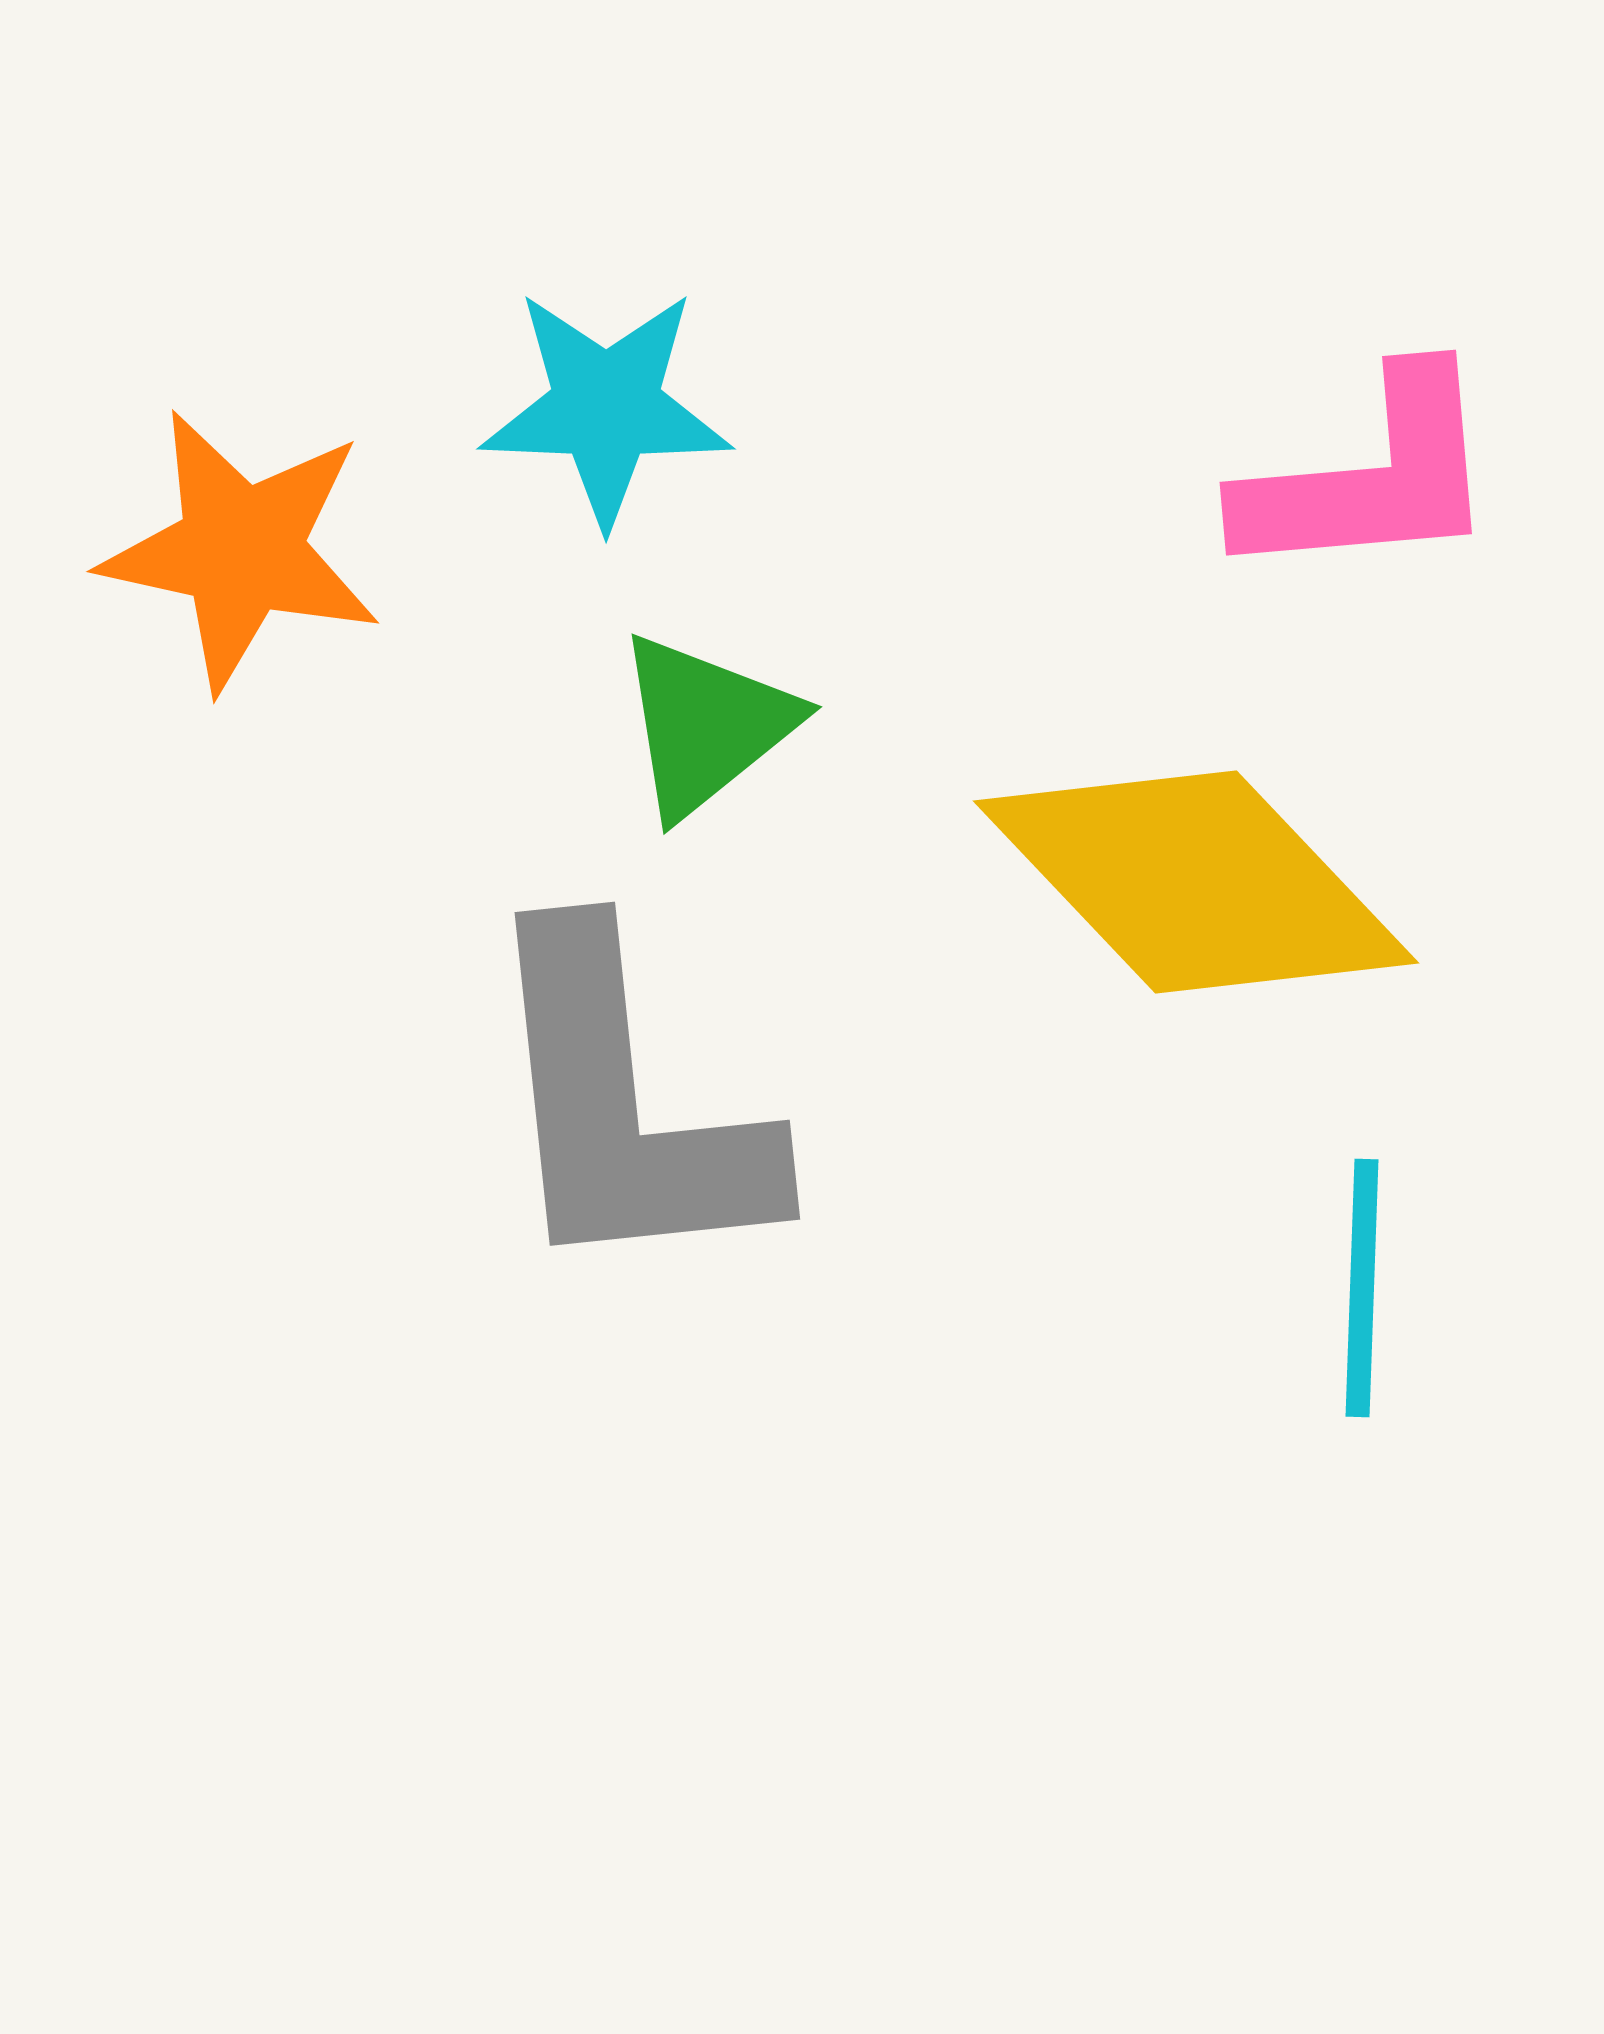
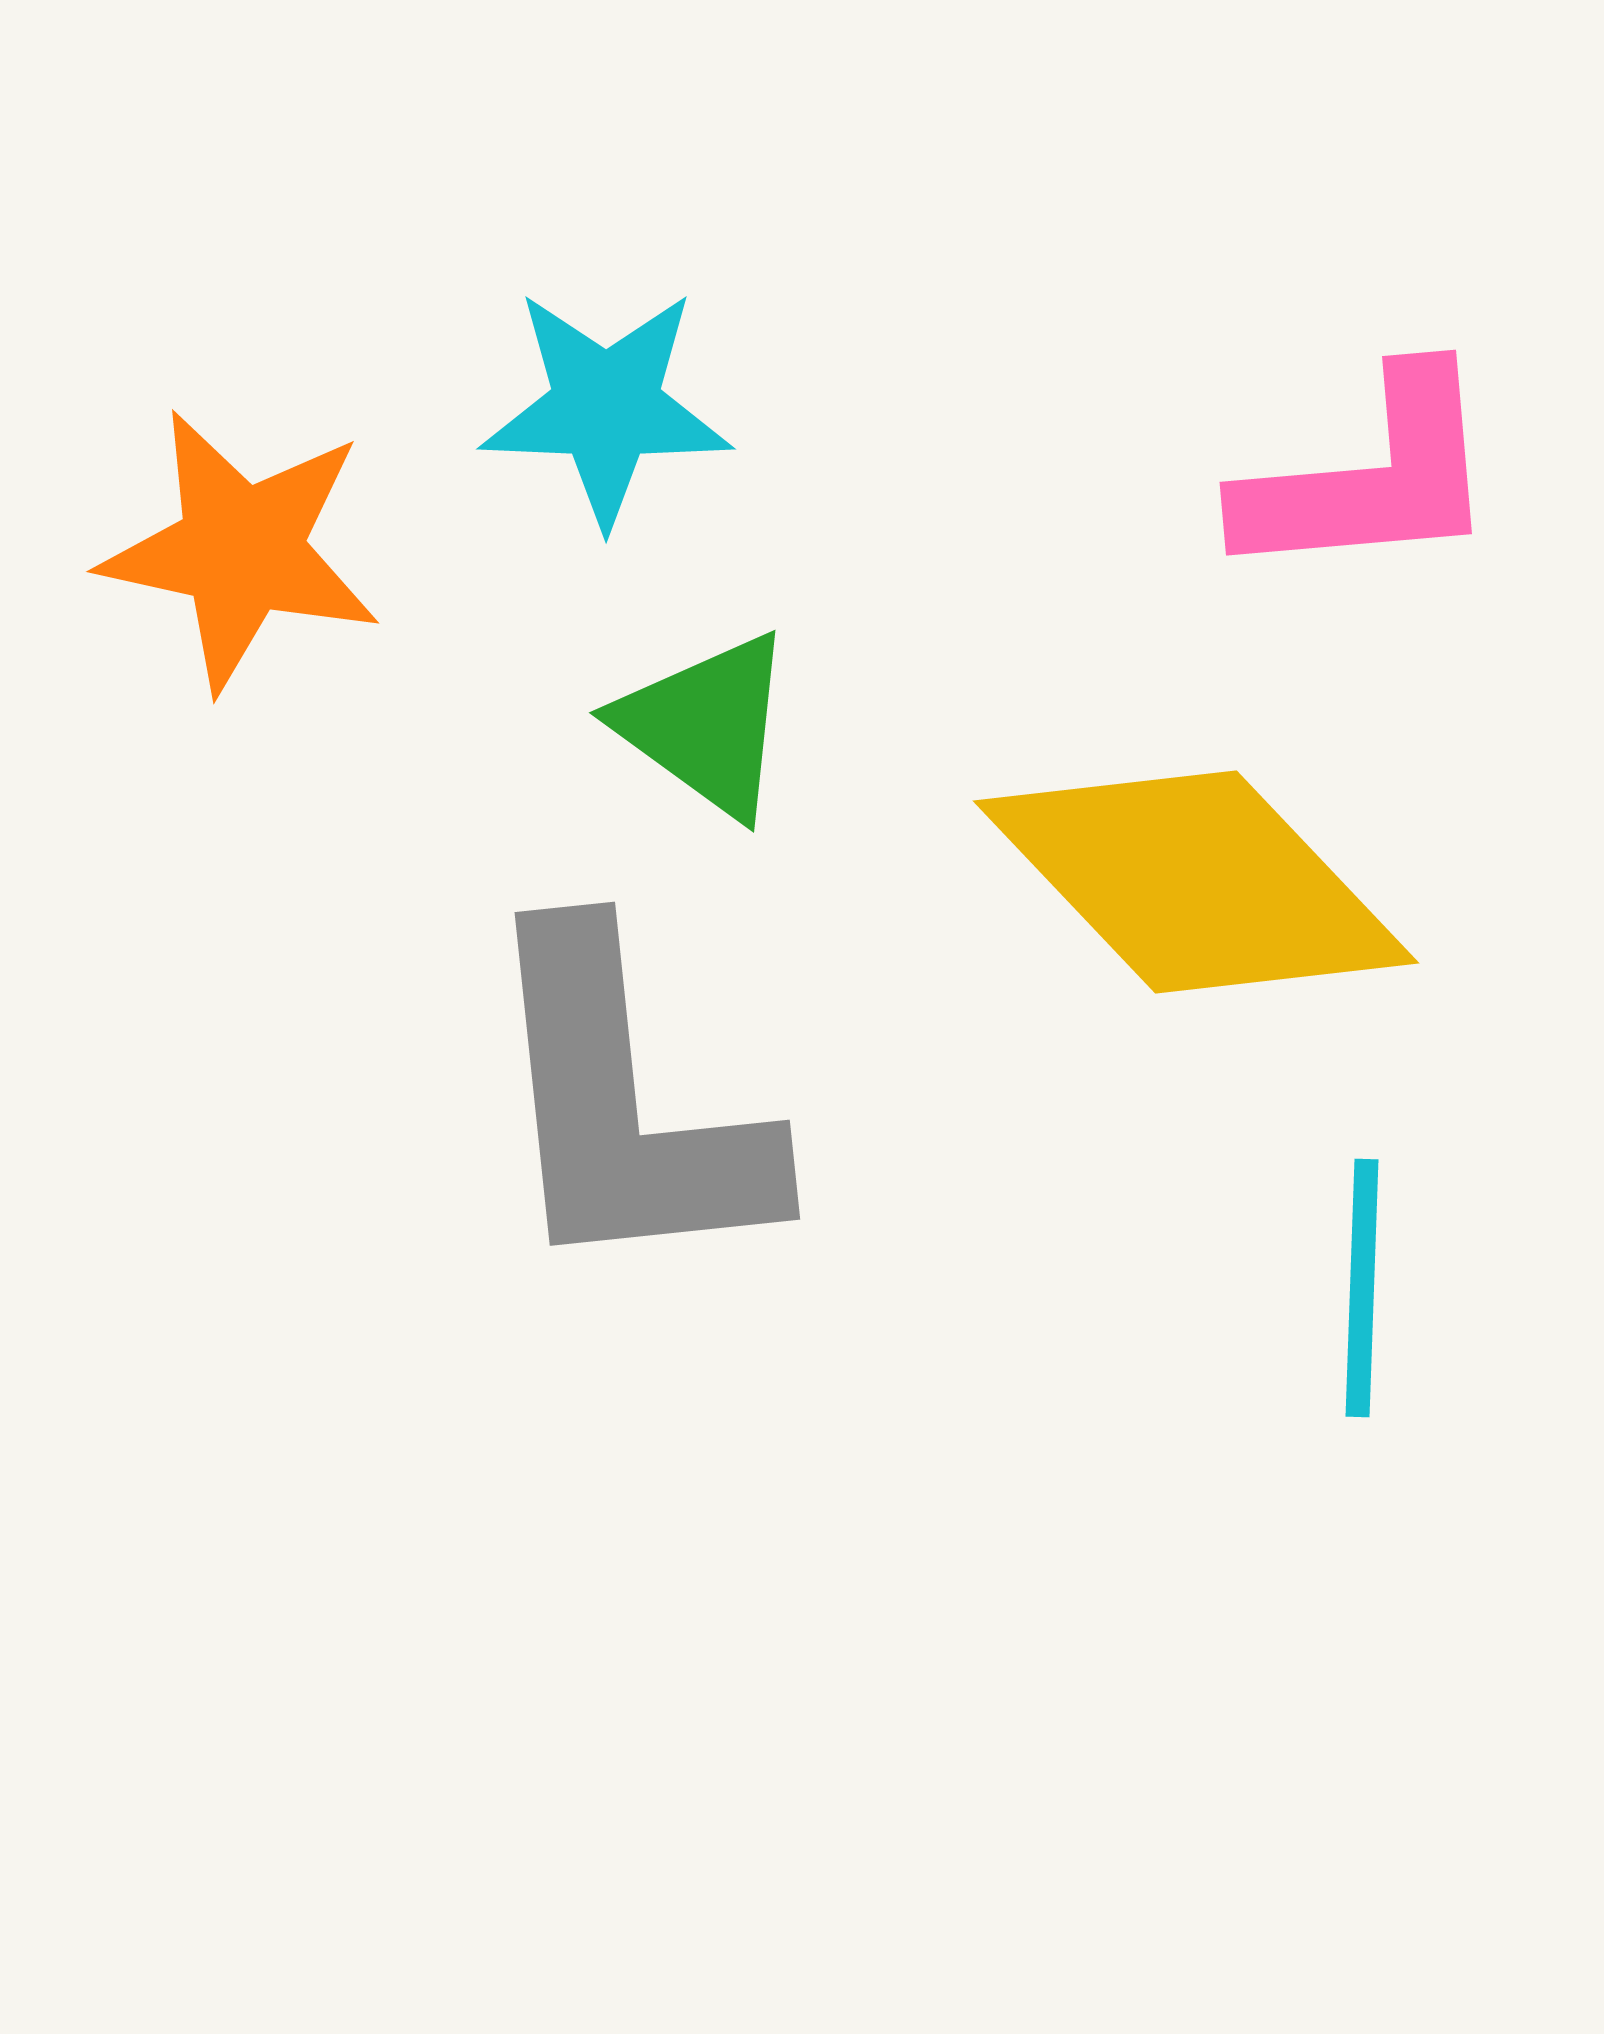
green triangle: rotated 45 degrees counterclockwise
